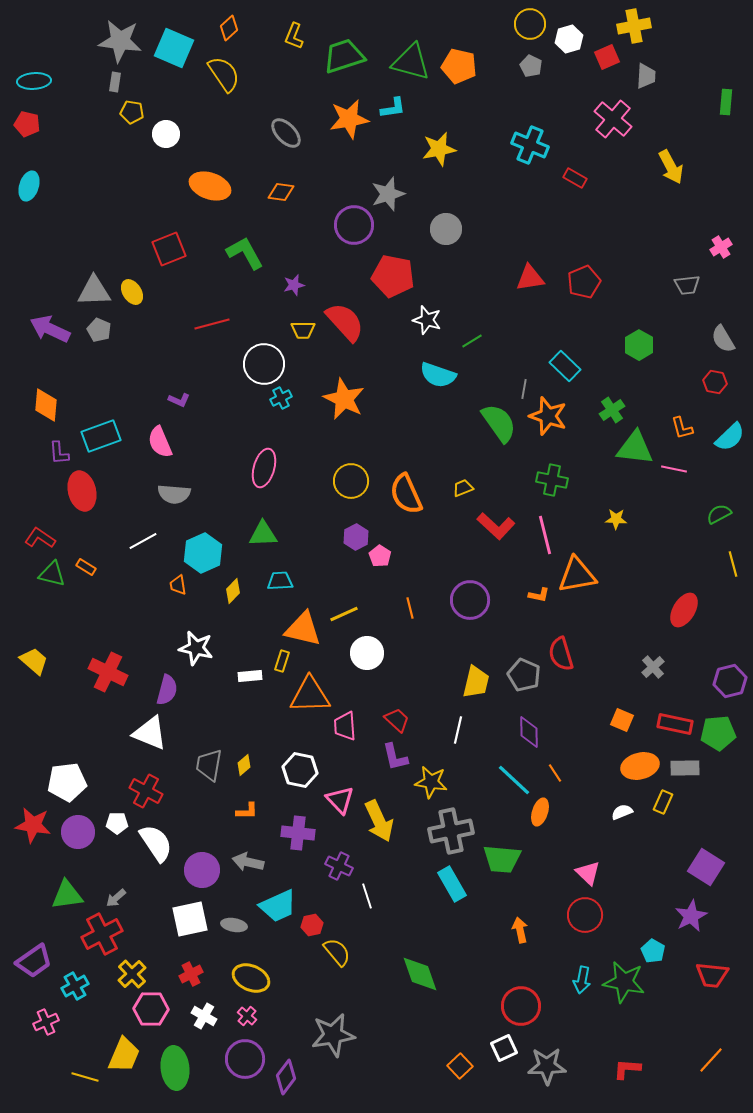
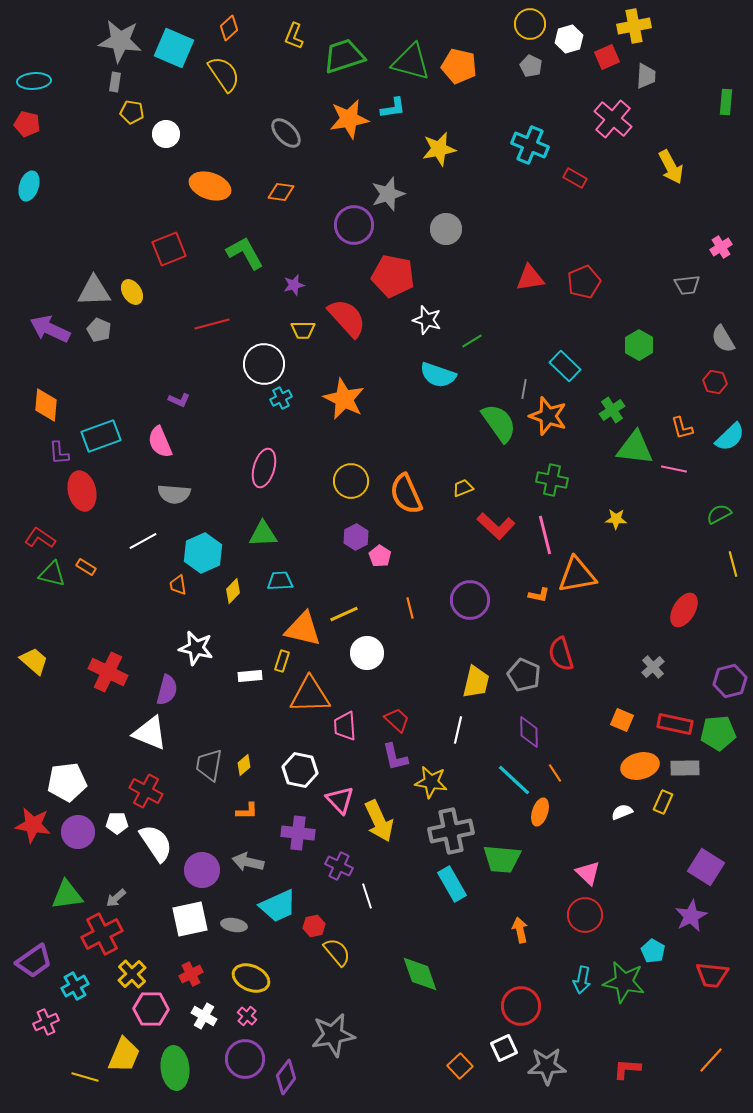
red semicircle at (345, 322): moved 2 px right, 4 px up
red hexagon at (312, 925): moved 2 px right, 1 px down
